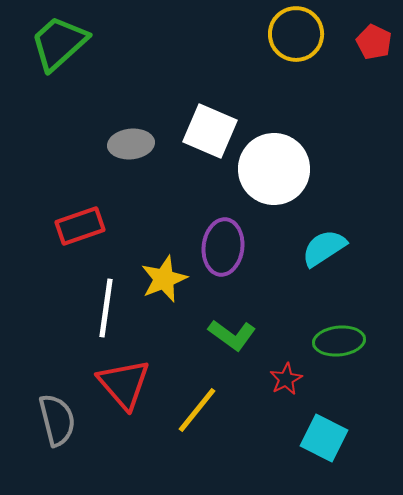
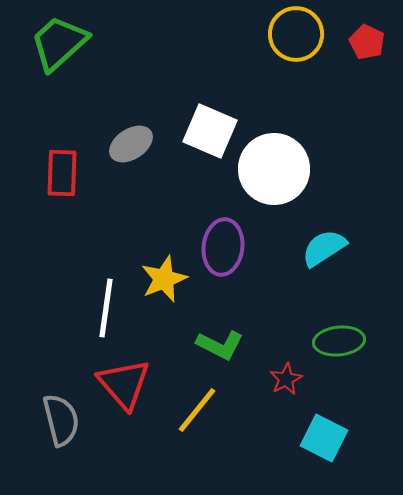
red pentagon: moved 7 px left
gray ellipse: rotated 27 degrees counterclockwise
red rectangle: moved 18 px left, 53 px up; rotated 69 degrees counterclockwise
green L-shape: moved 12 px left, 10 px down; rotated 9 degrees counterclockwise
gray semicircle: moved 4 px right
